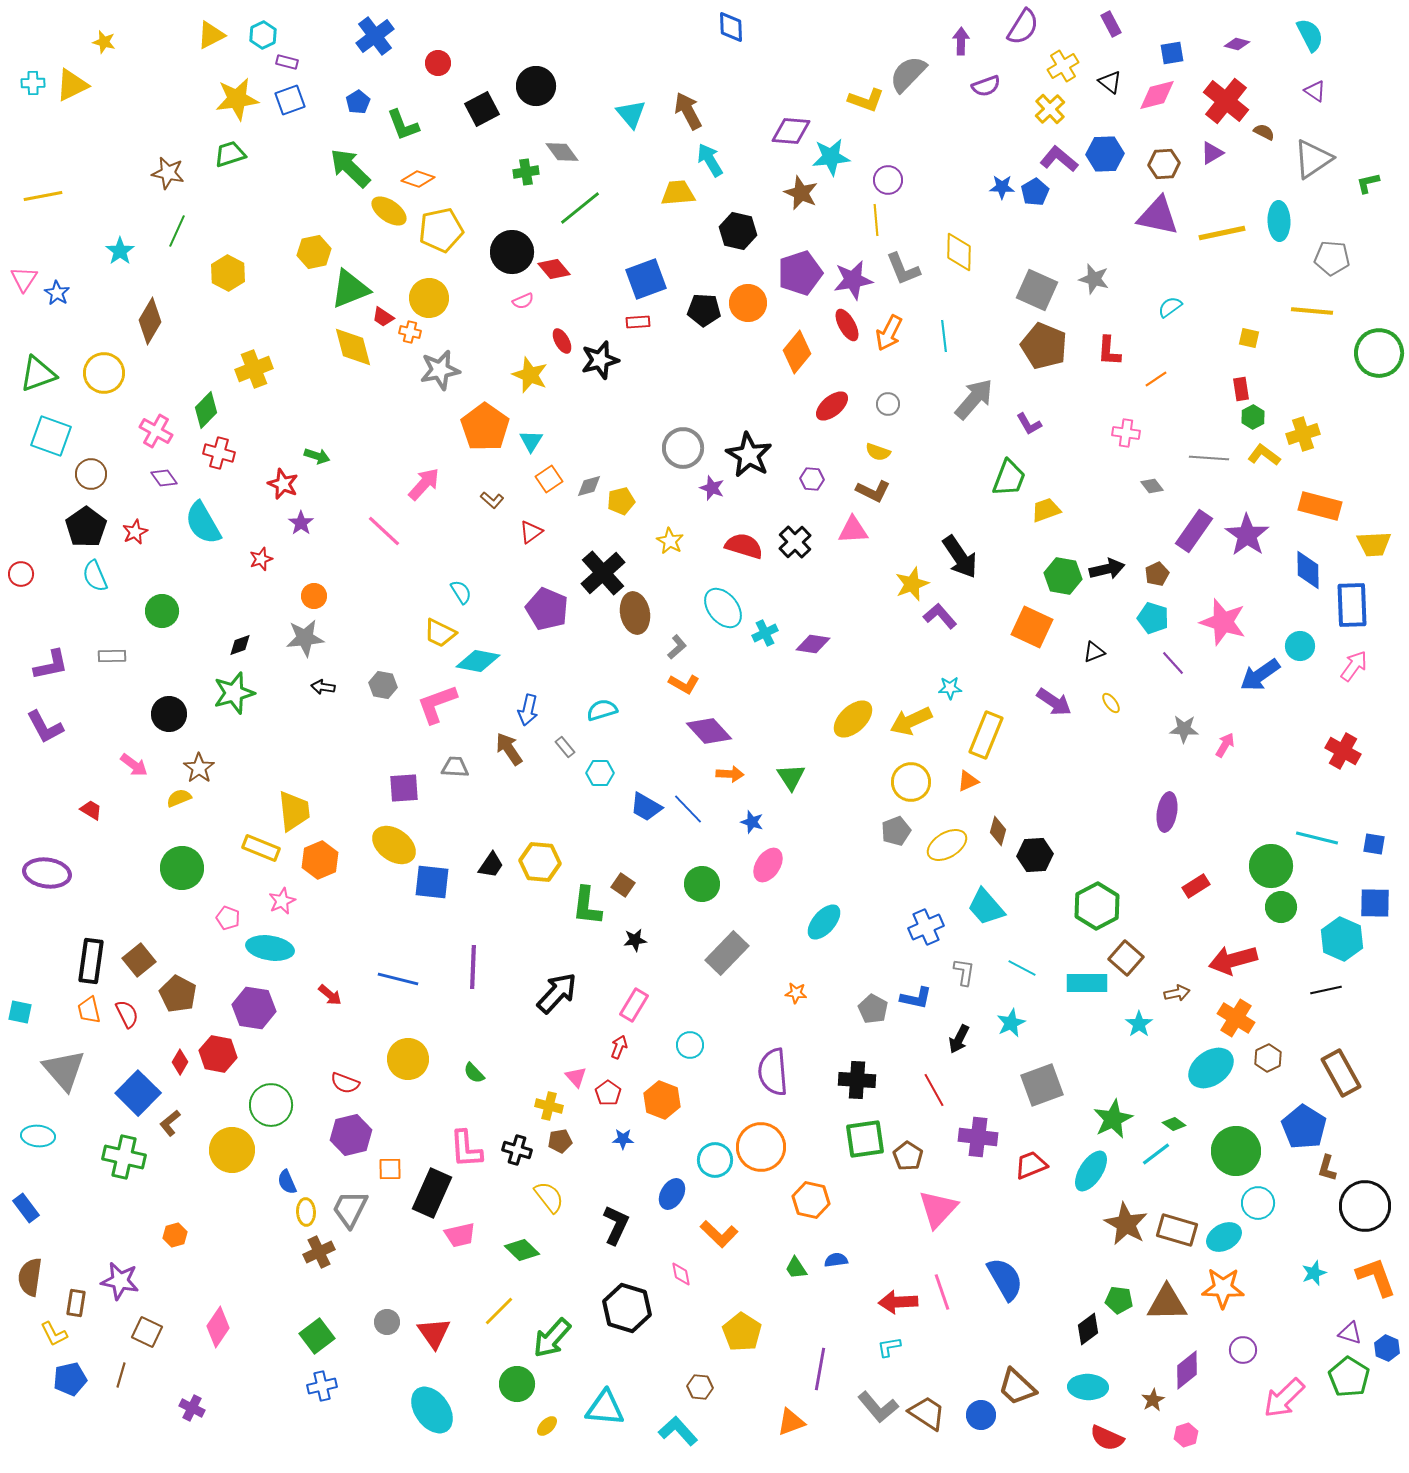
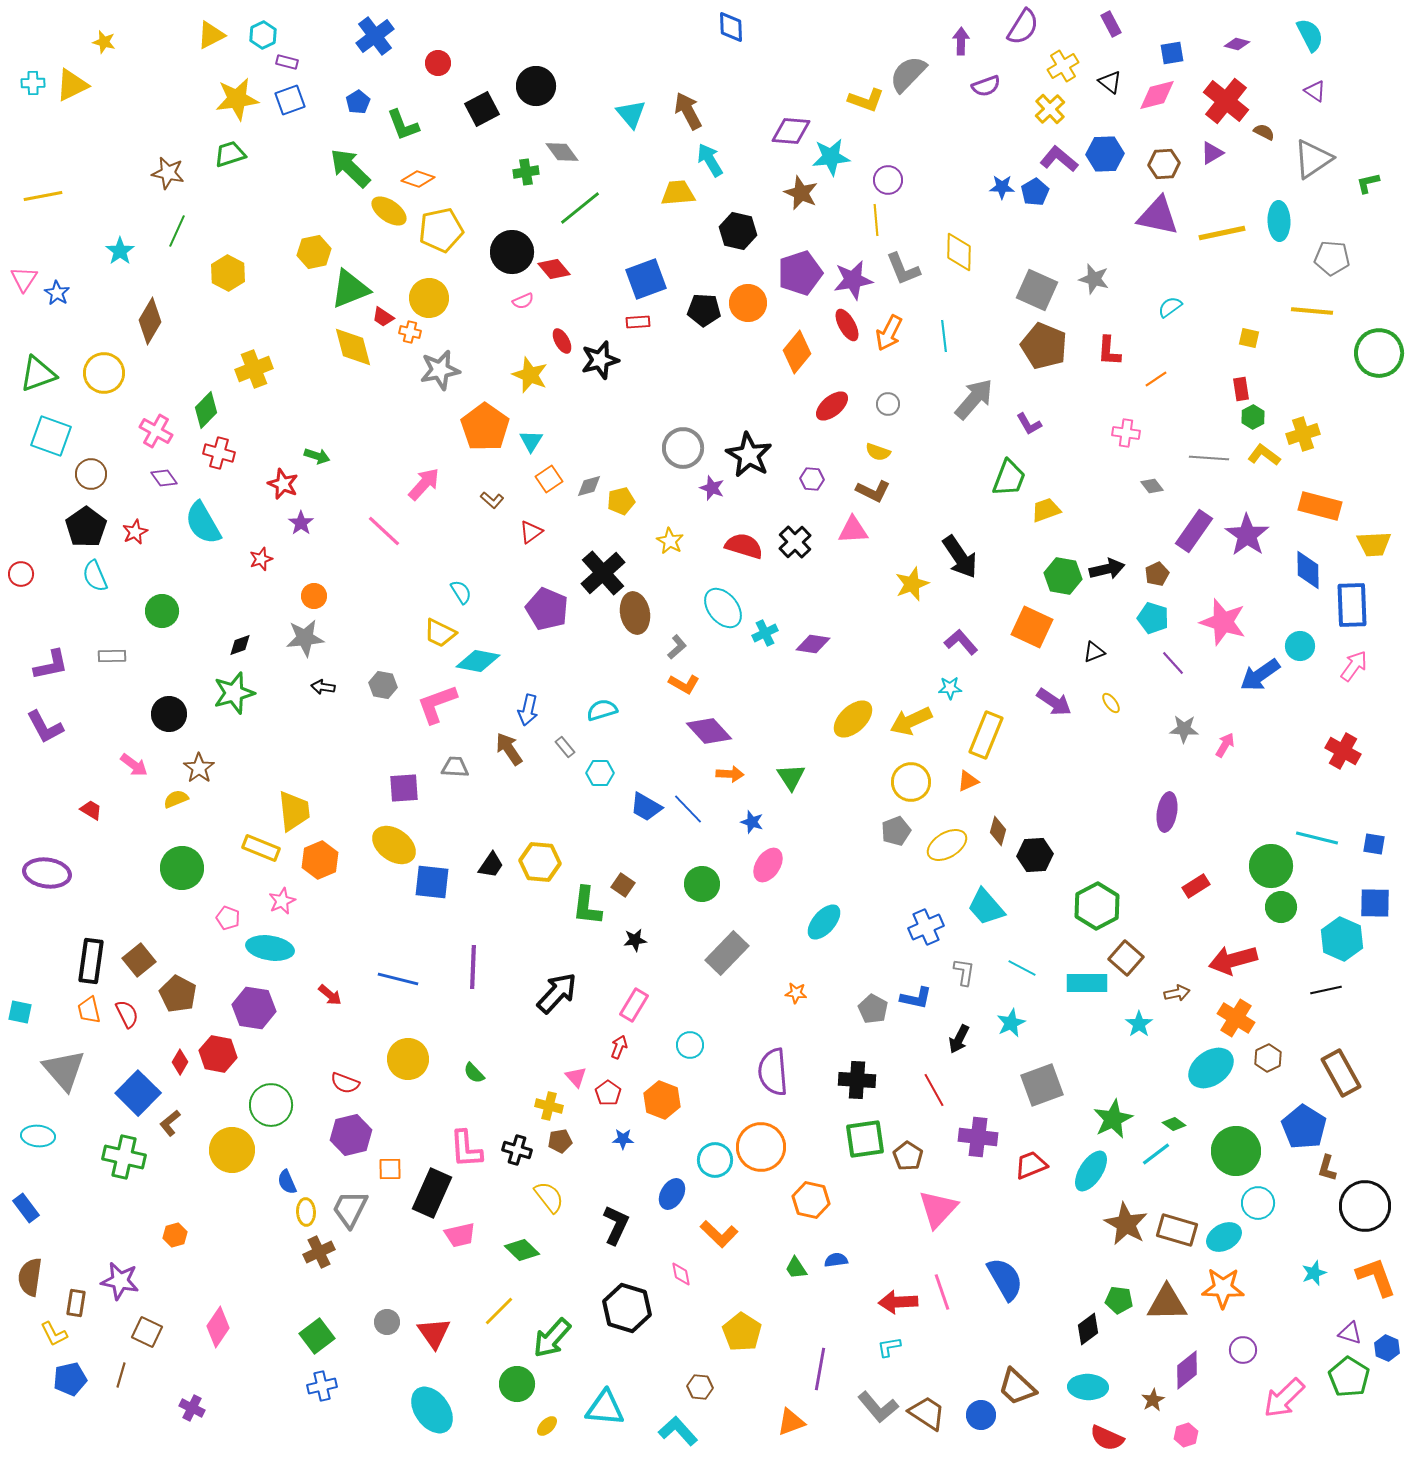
purple L-shape at (940, 616): moved 21 px right, 26 px down
yellow semicircle at (179, 798): moved 3 px left, 1 px down
